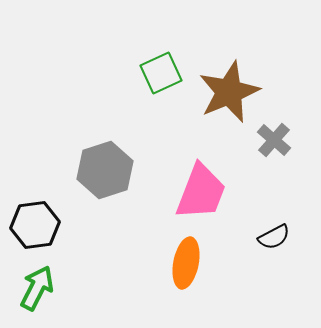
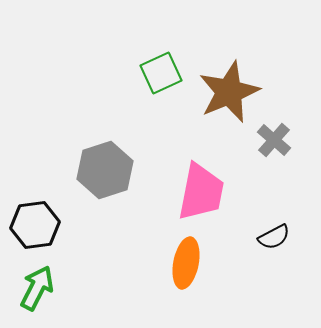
pink trapezoid: rotated 10 degrees counterclockwise
